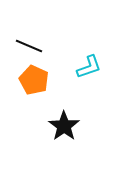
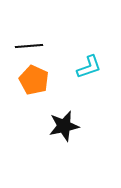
black line: rotated 28 degrees counterclockwise
black star: rotated 24 degrees clockwise
